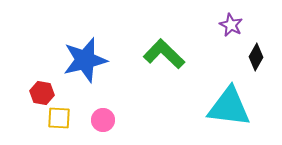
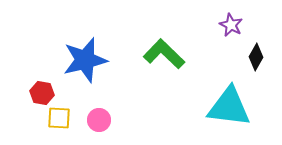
pink circle: moved 4 px left
